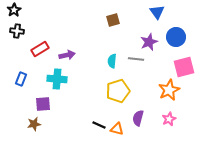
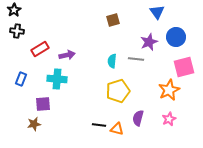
black line: rotated 16 degrees counterclockwise
